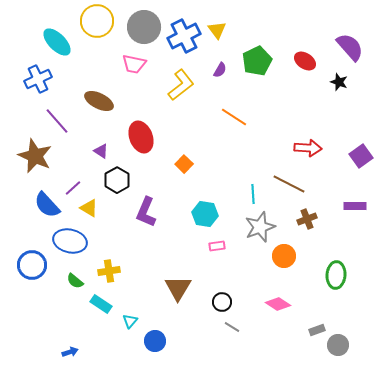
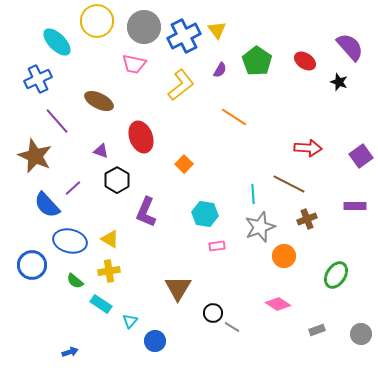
green pentagon at (257, 61): rotated 12 degrees counterclockwise
purple triangle at (101, 151): rotated 14 degrees counterclockwise
yellow triangle at (89, 208): moved 21 px right, 31 px down
green ellipse at (336, 275): rotated 28 degrees clockwise
black circle at (222, 302): moved 9 px left, 11 px down
gray circle at (338, 345): moved 23 px right, 11 px up
